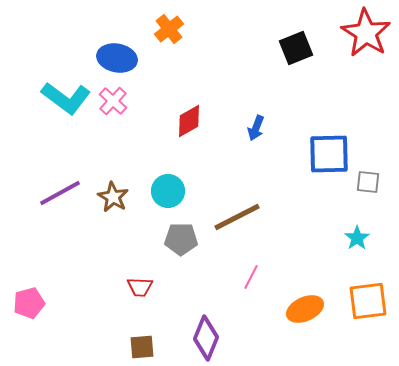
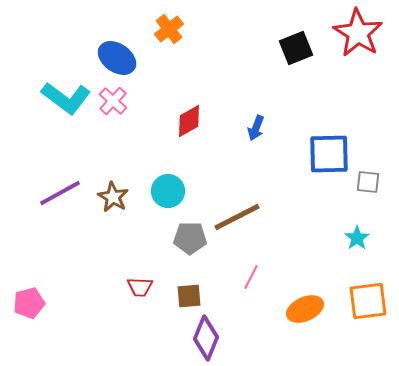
red star: moved 8 px left
blue ellipse: rotated 24 degrees clockwise
gray pentagon: moved 9 px right, 1 px up
brown square: moved 47 px right, 51 px up
